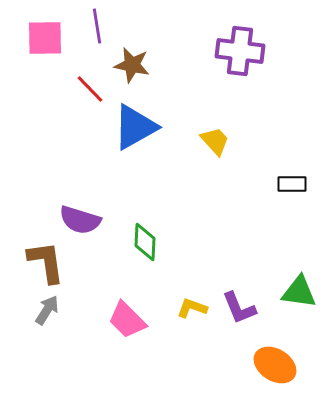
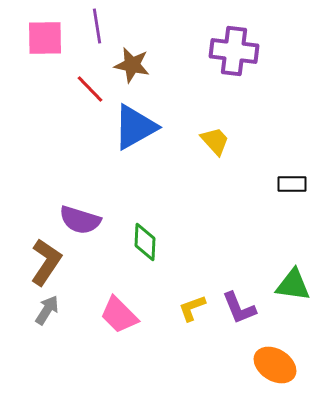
purple cross: moved 6 px left
brown L-shape: rotated 42 degrees clockwise
green triangle: moved 6 px left, 7 px up
yellow L-shape: rotated 40 degrees counterclockwise
pink trapezoid: moved 8 px left, 5 px up
